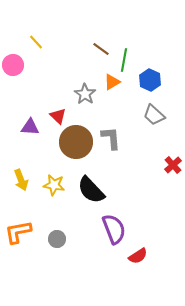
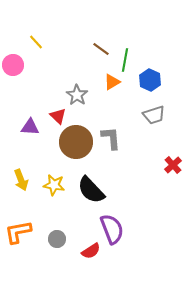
green line: moved 1 px right
gray star: moved 8 px left, 1 px down
gray trapezoid: rotated 60 degrees counterclockwise
purple semicircle: moved 2 px left
red semicircle: moved 47 px left, 5 px up
